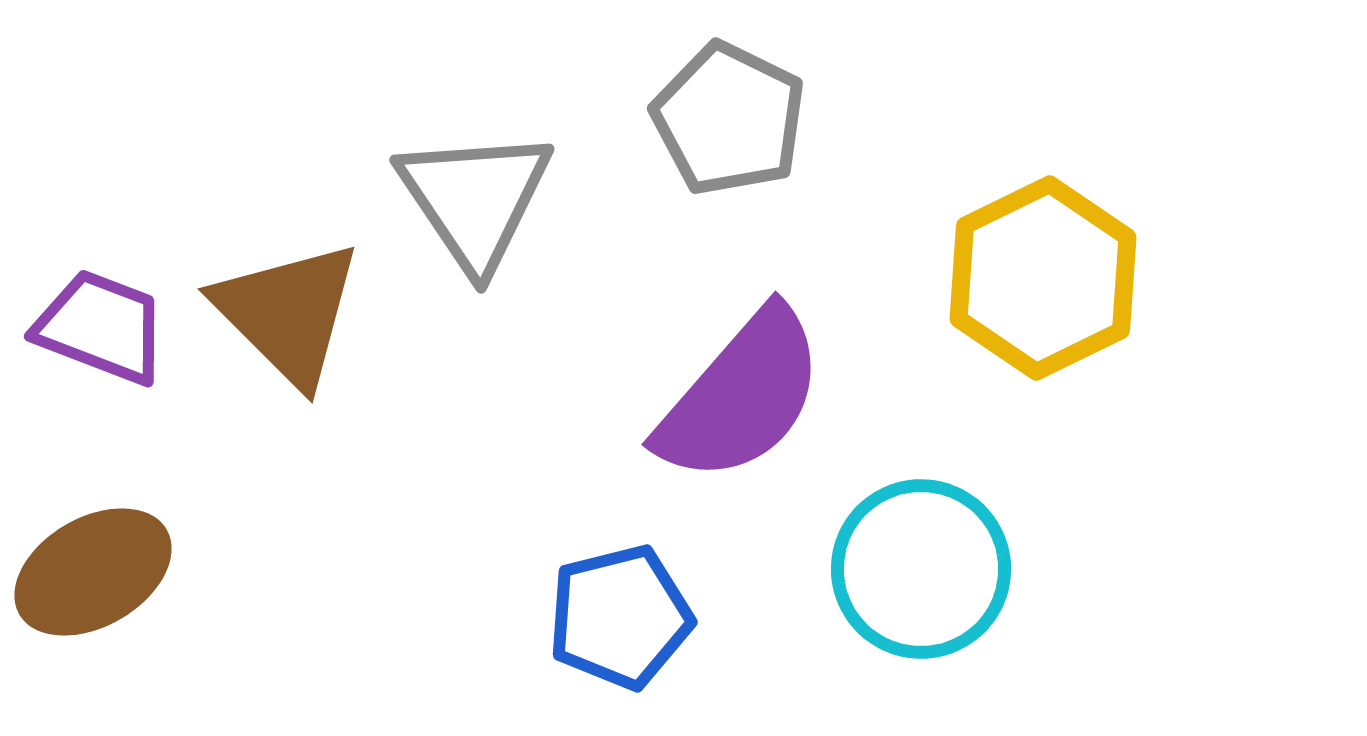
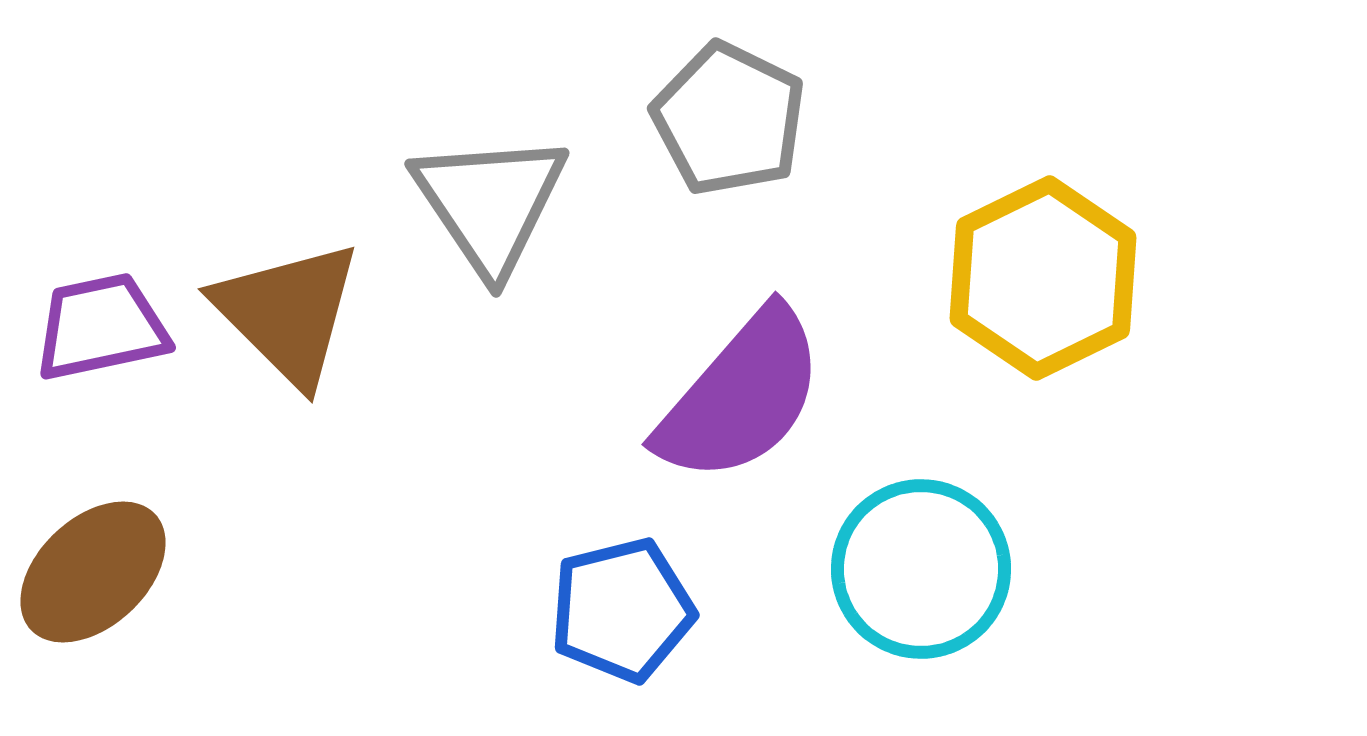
gray triangle: moved 15 px right, 4 px down
purple trapezoid: rotated 33 degrees counterclockwise
brown ellipse: rotated 13 degrees counterclockwise
blue pentagon: moved 2 px right, 7 px up
